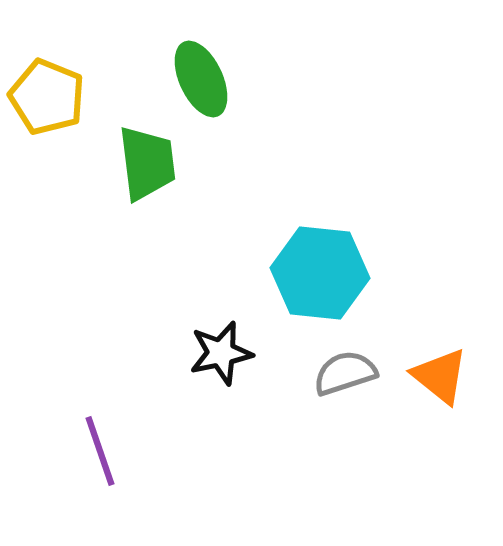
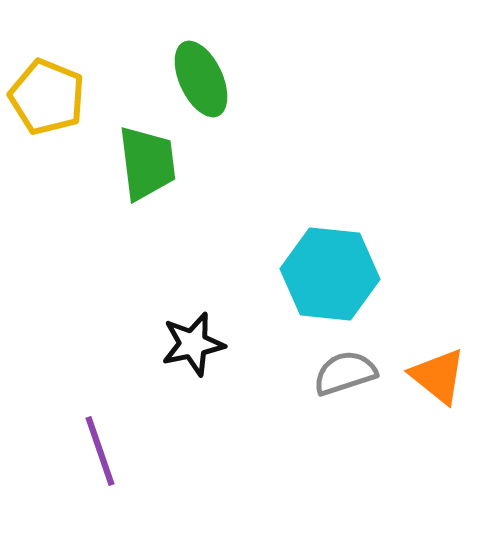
cyan hexagon: moved 10 px right, 1 px down
black star: moved 28 px left, 9 px up
orange triangle: moved 2 px left
